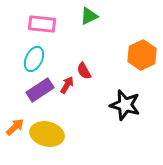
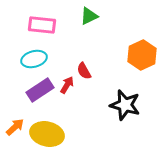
pink rectangle: moved 1 px down
cyan ellipse: rotated 50 degrees clockwise
